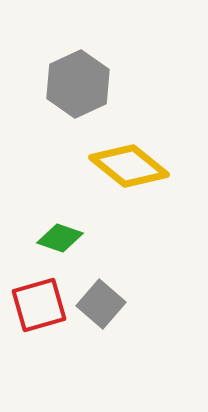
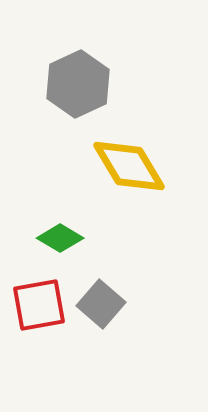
yellow diamond: rotated 20 degrees clockwise
green diamond: rotated 12 degrees clockwise
red square: rotated 6 degrees clockwise
